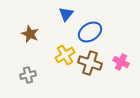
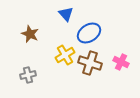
blue triangle: rotated 21 degrees counterclockwise
blue ellipse: moved 1 px left, 1 px down
